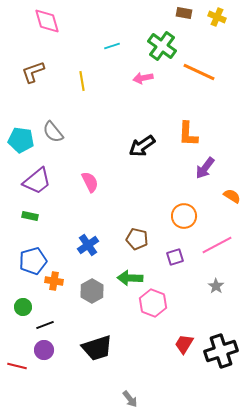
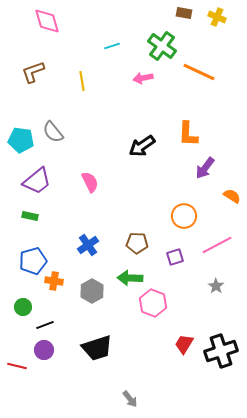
brown pentagon: moved 4 px down; rotated 10 degrees counterclockwise
